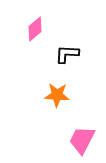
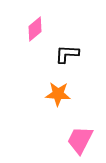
orange star: moved 1 px right, 1 px up
pink trapezoid: moved 2 px left
